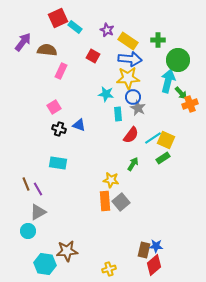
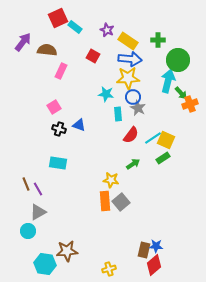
green arrow at (133, 164): rotated 24 degrees clockwise
